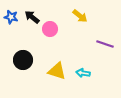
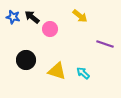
blue star: moved 2 px right
black circle: moved 3 px right
cyan arrow: rotated 32 degrees clockwise
